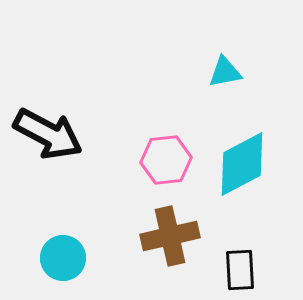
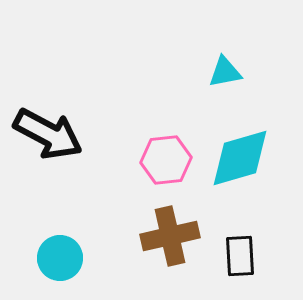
cyan diamond: moved 2 px left, 6 px up; rotated 12 degrees clockwise
cyan circle: moved 3 px left
black rectangle: moved 14 px up
